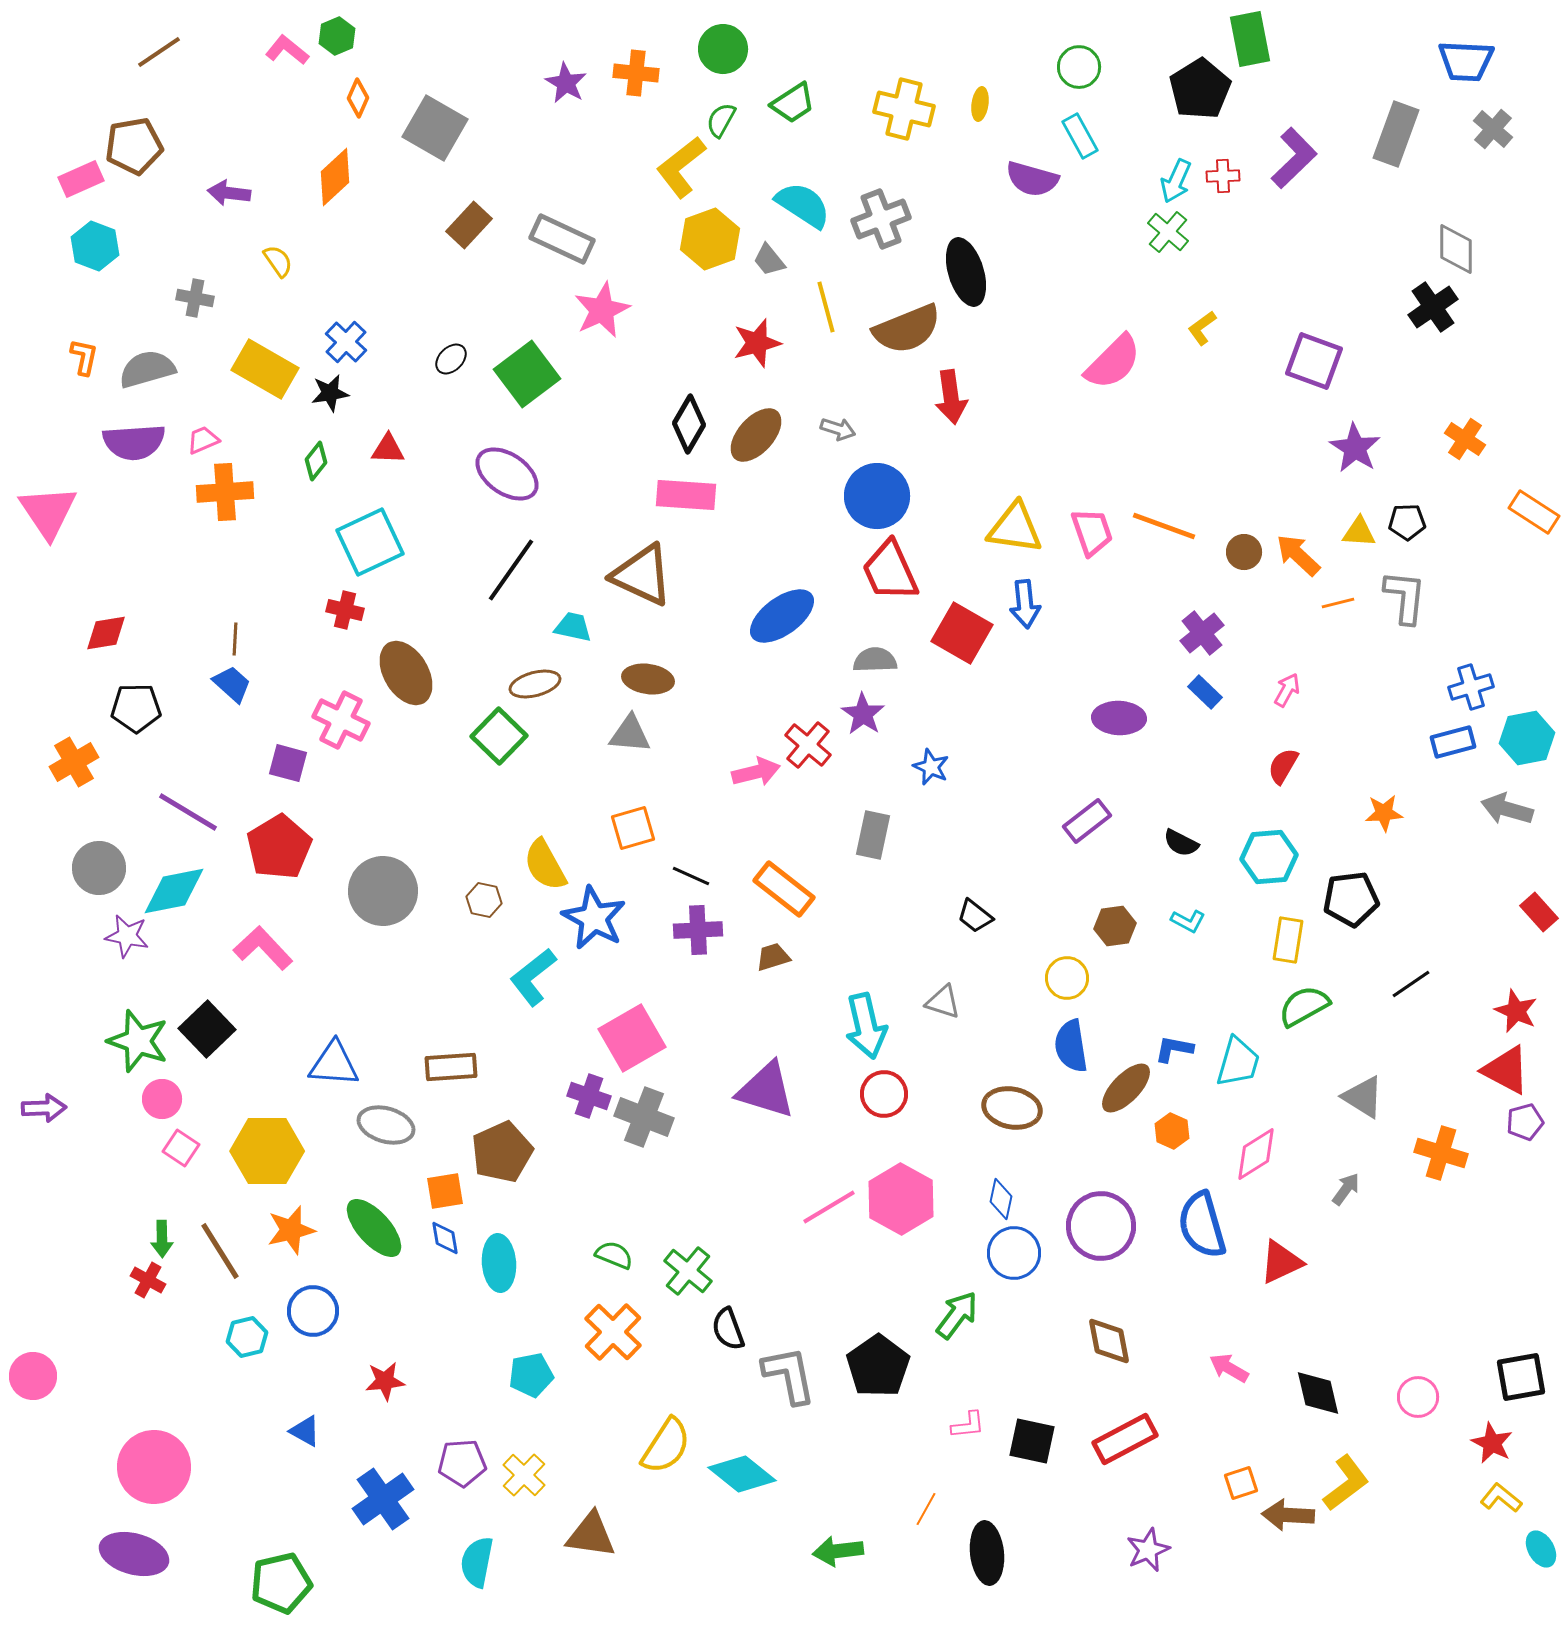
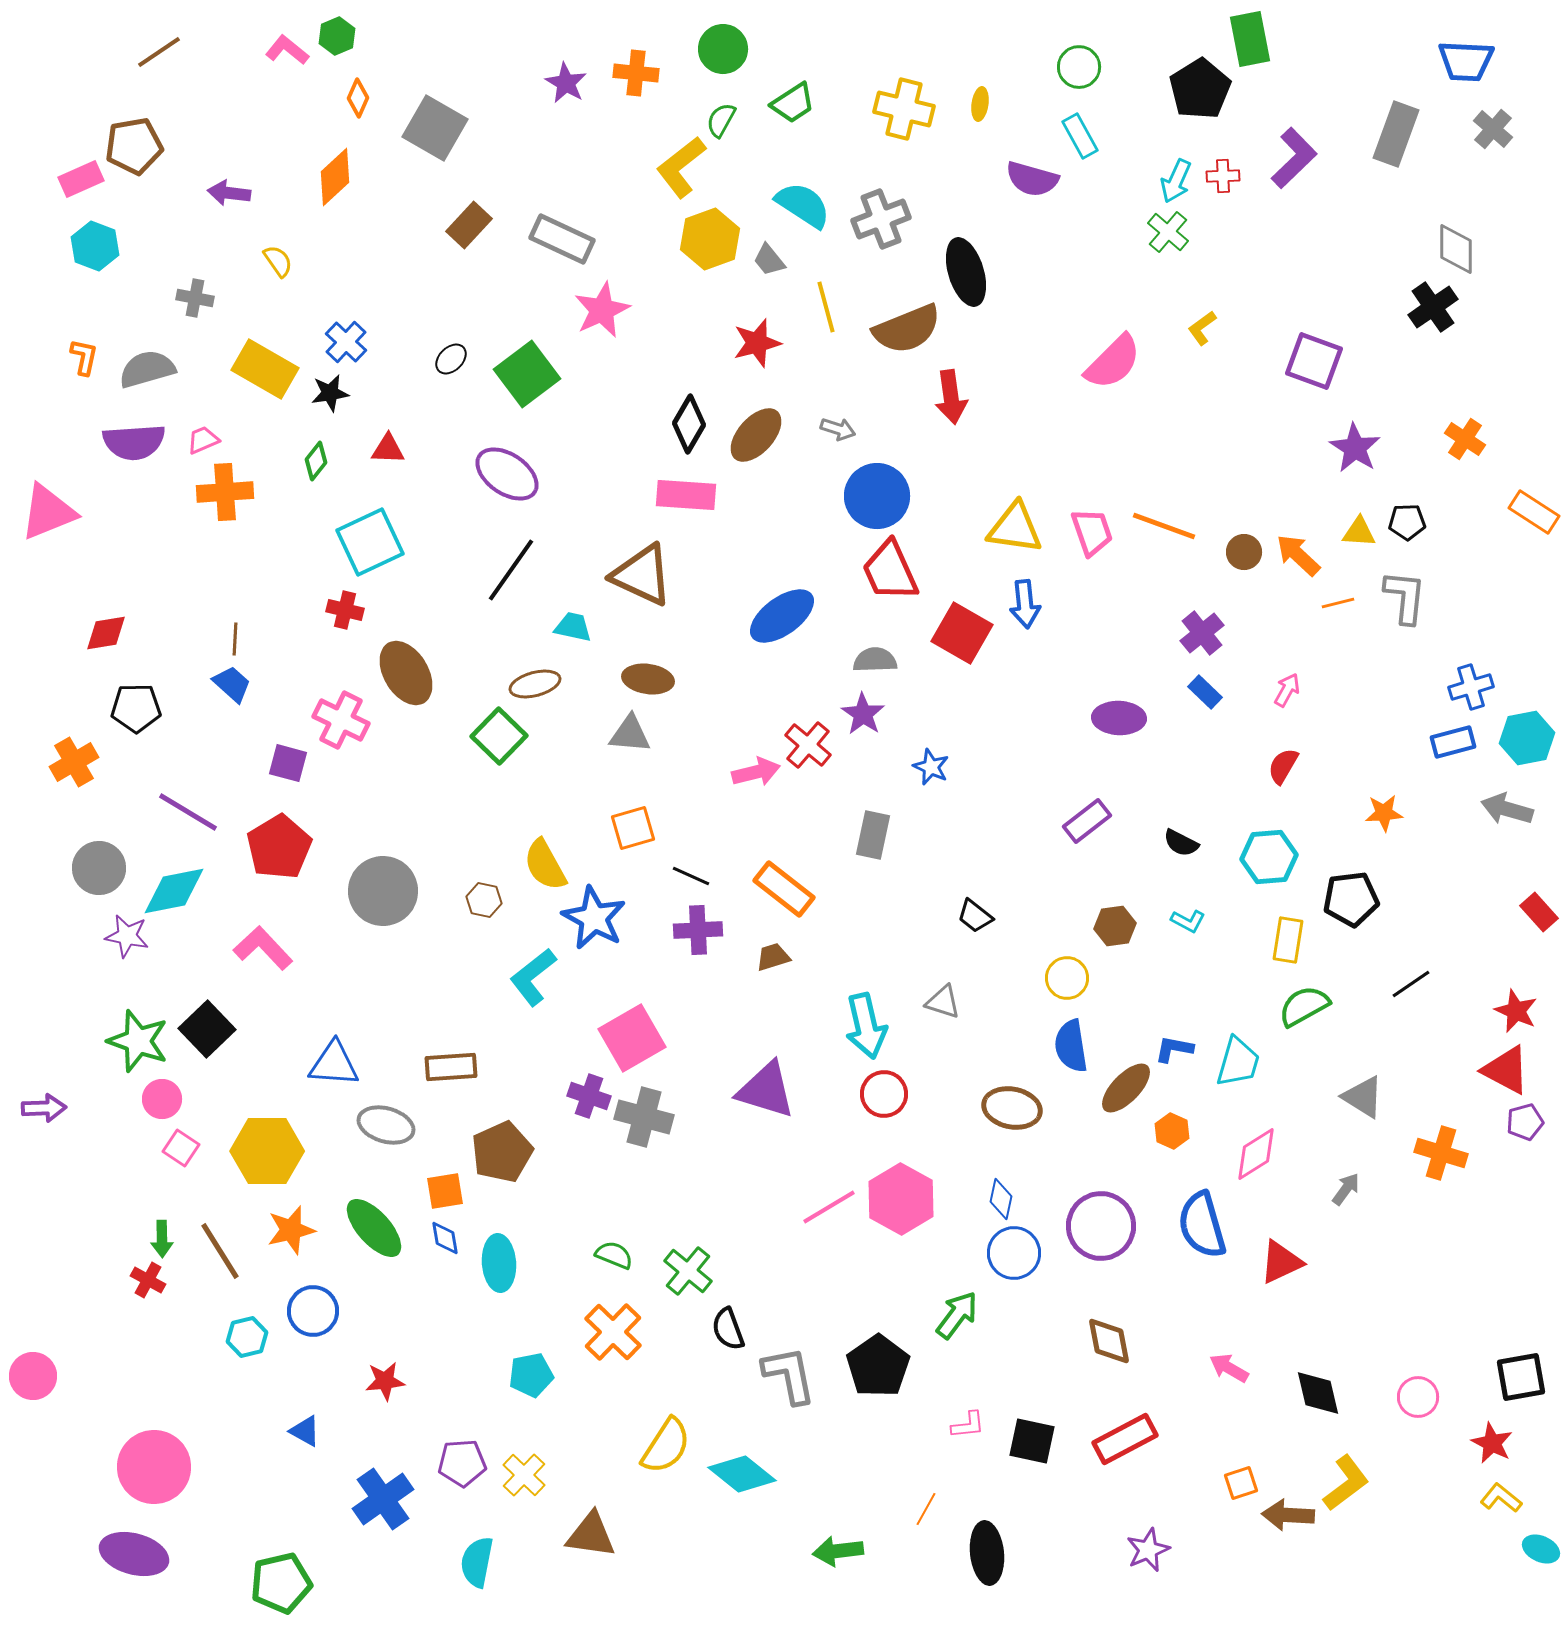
pink triangle at (48, 512): rotated 42 degrees clockwise
gray cross at (644, 1117): rotated 6 degrees counterclockwise
cyan ellipse at (1541, 1549): rotated 36 degrees counterclockwise
